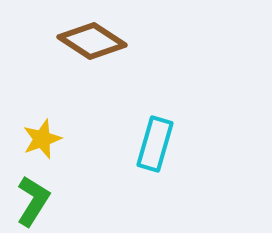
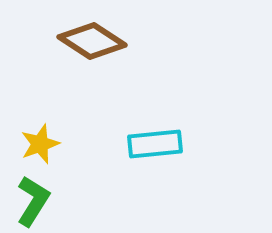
yellow star: moved 2 px left, 5 px down
cyan rectangle: rotated 68 degrees clockwise
